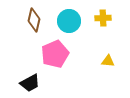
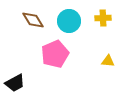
brown diamond: moved 1 px left; rotated 45 degrees counterclockwise
black trapezoid: moved 15 px left
